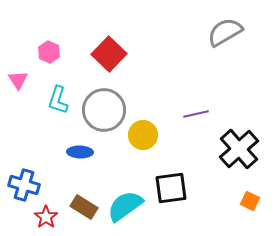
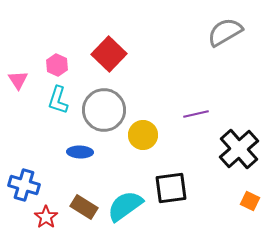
pink hexagon: moved 8 px right, 13 px down
